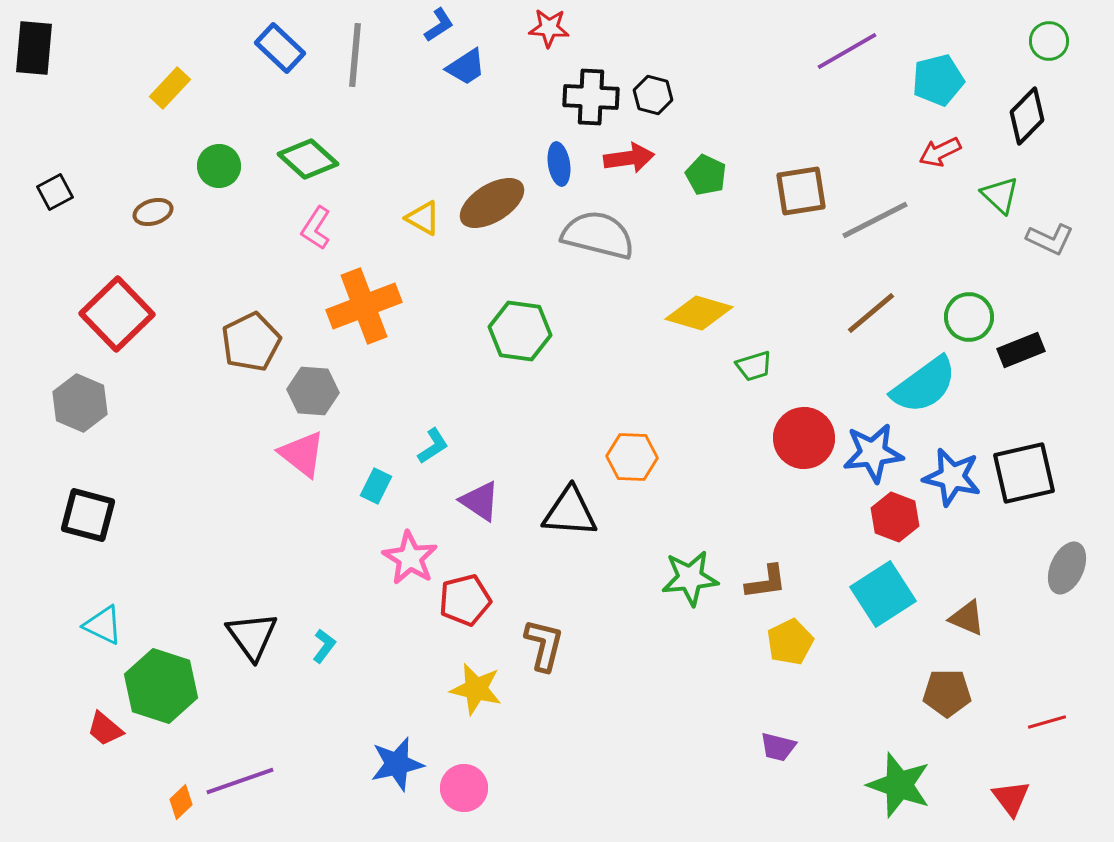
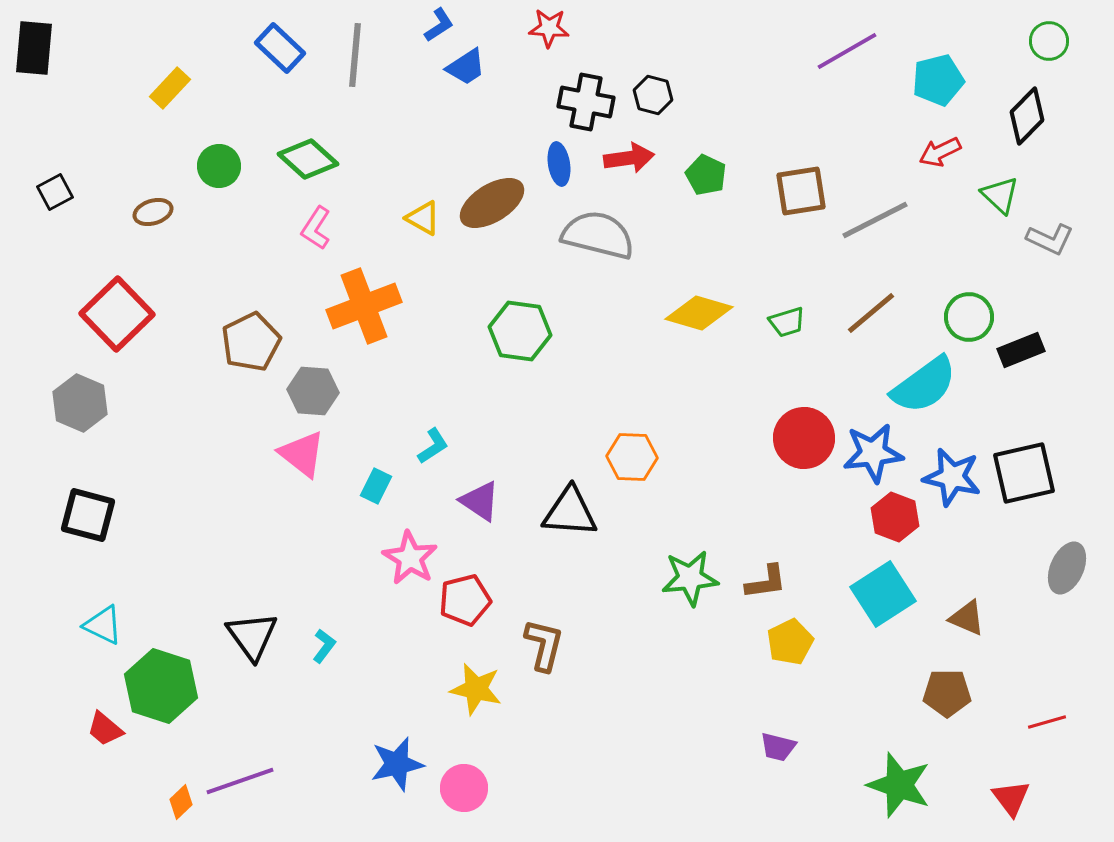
black cross at (591, 97): moved 5 px left, 5 px down; rotated 8 degrees clockwise
green trapezoid at (754, 366): moved 33 px right, 44 px up
